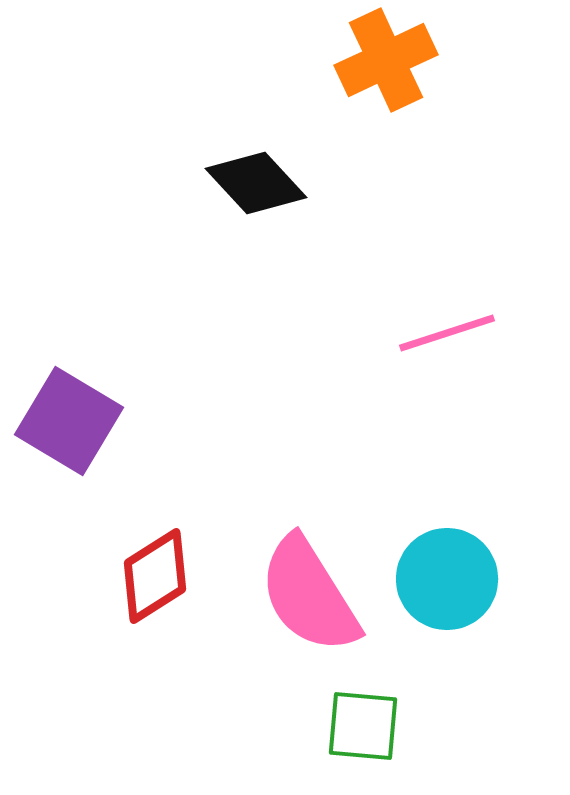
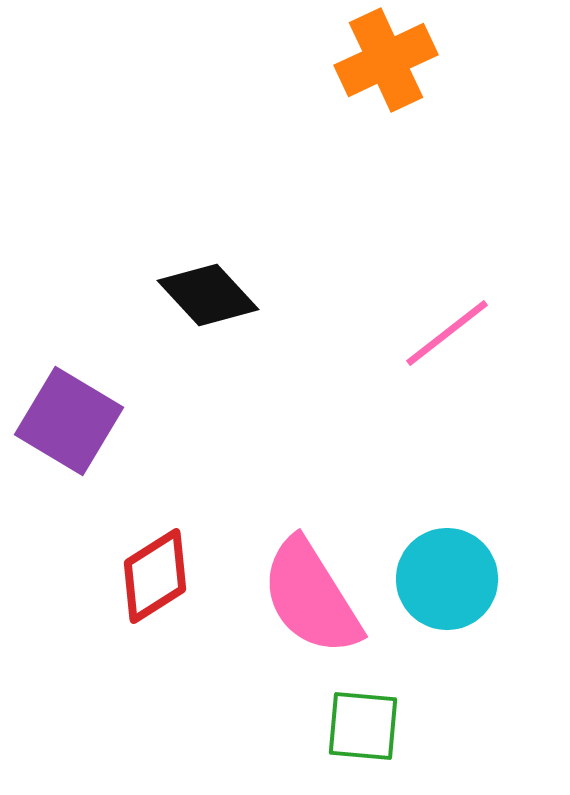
black diamond: moved 48 px left, 112 px down
pink line: rotated 20 degrees counterclockwise
pink semicircle: moved 2 px right, 2 px down
